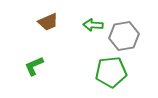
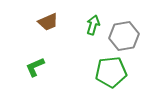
green arrow: rotated 102 degrees clockwise
green L-shape: moved 1 px right, 1 px down
